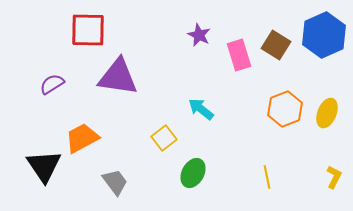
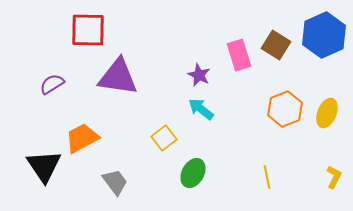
purple star: moved 40 px down
